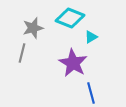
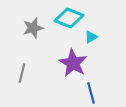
cyan diamond: moved 1 px left
gray line: moved 20 px down
